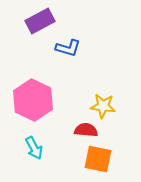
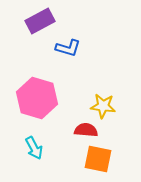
pink hexagon: moved 4 px right, 2 px up; rotated 9 degrees counterclockwise
